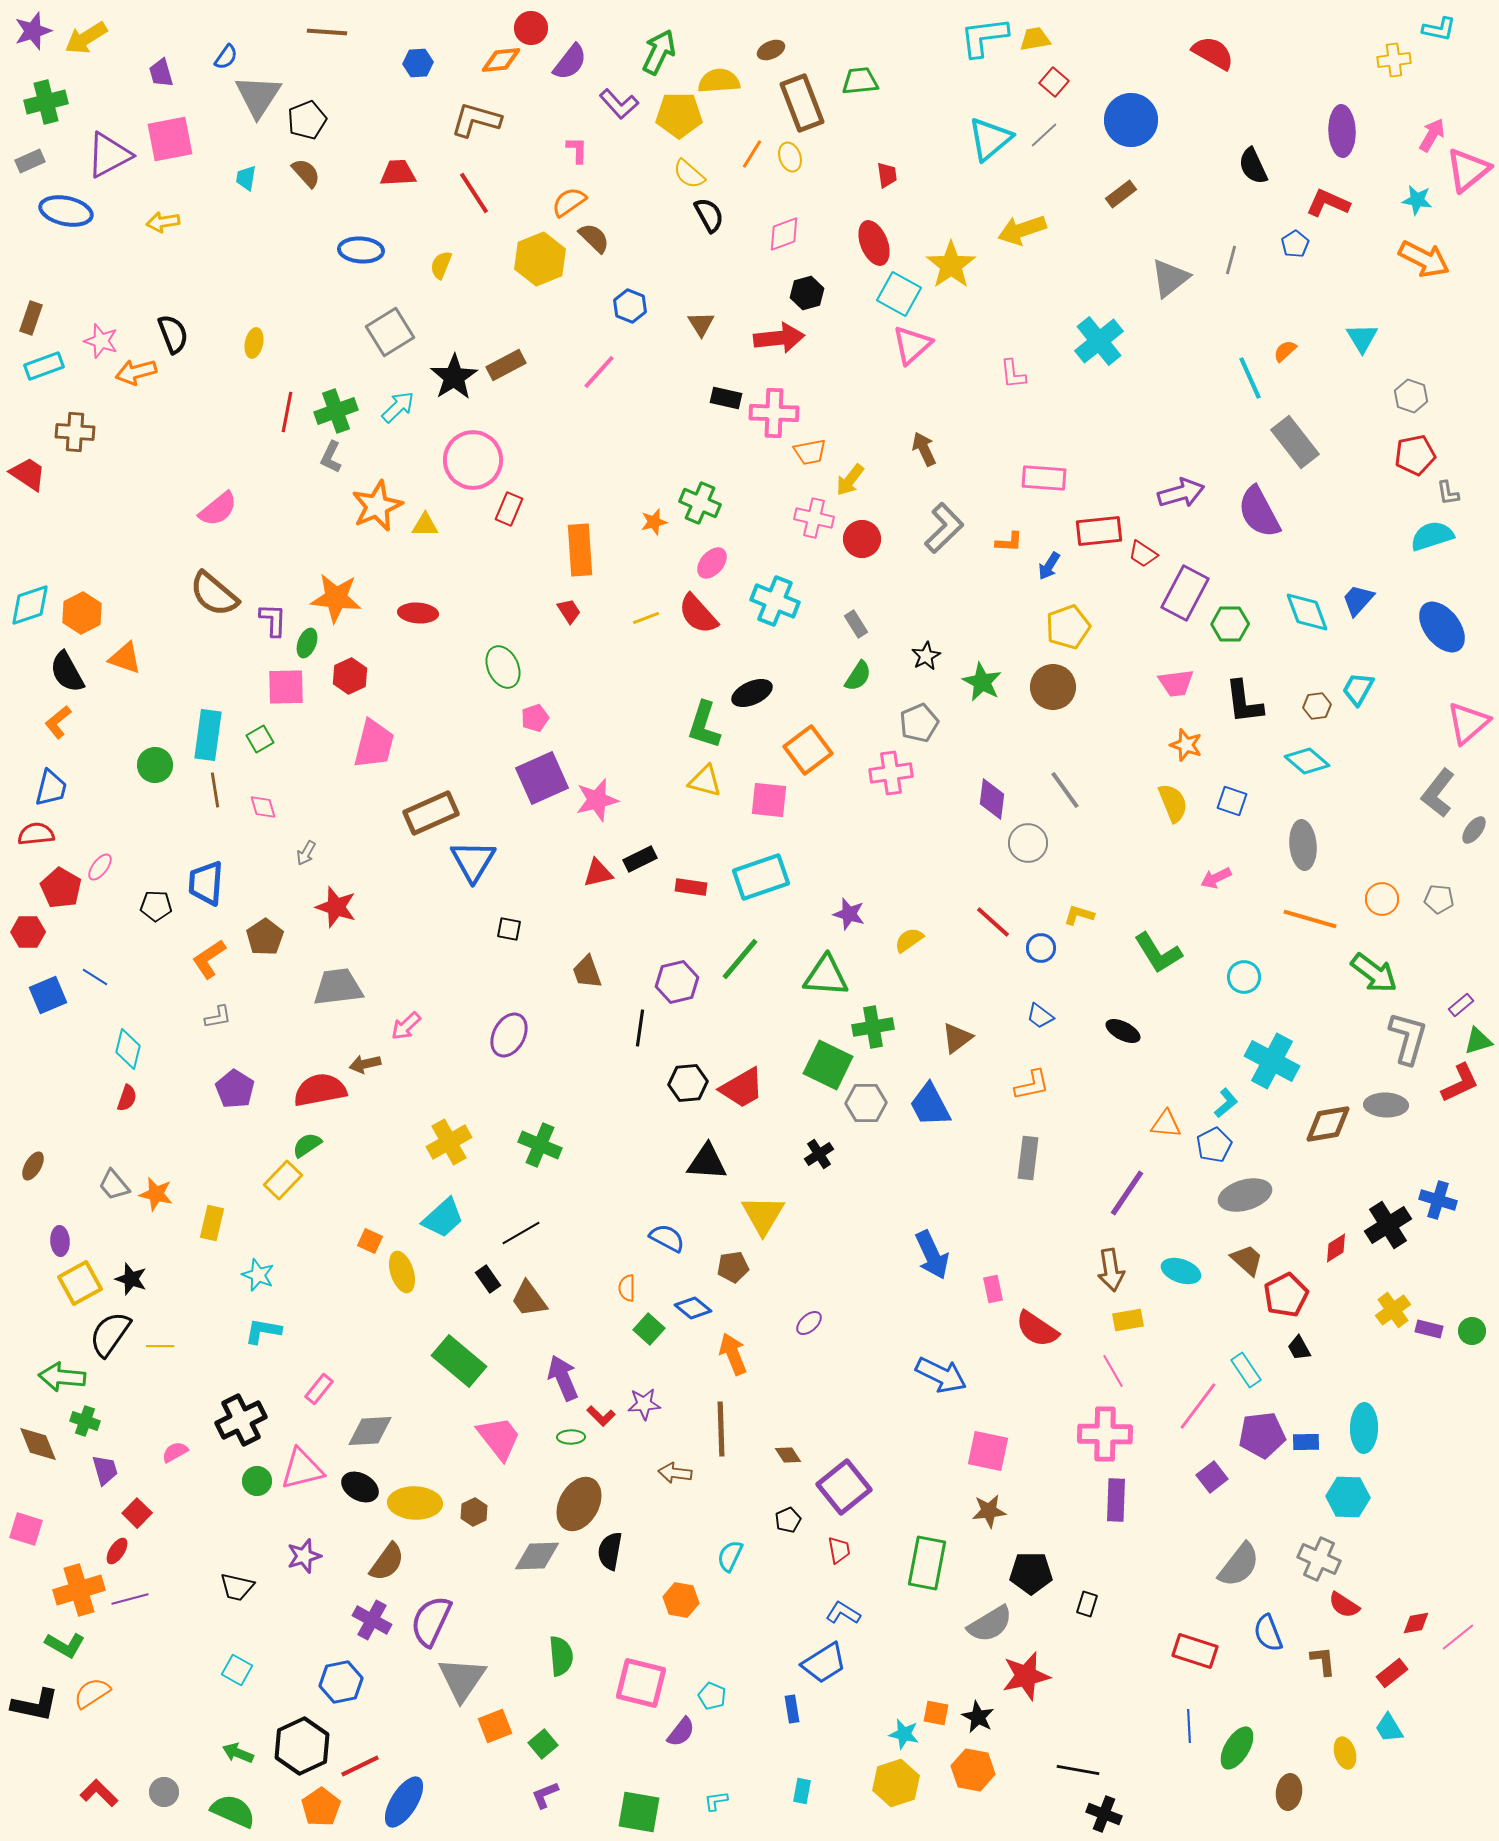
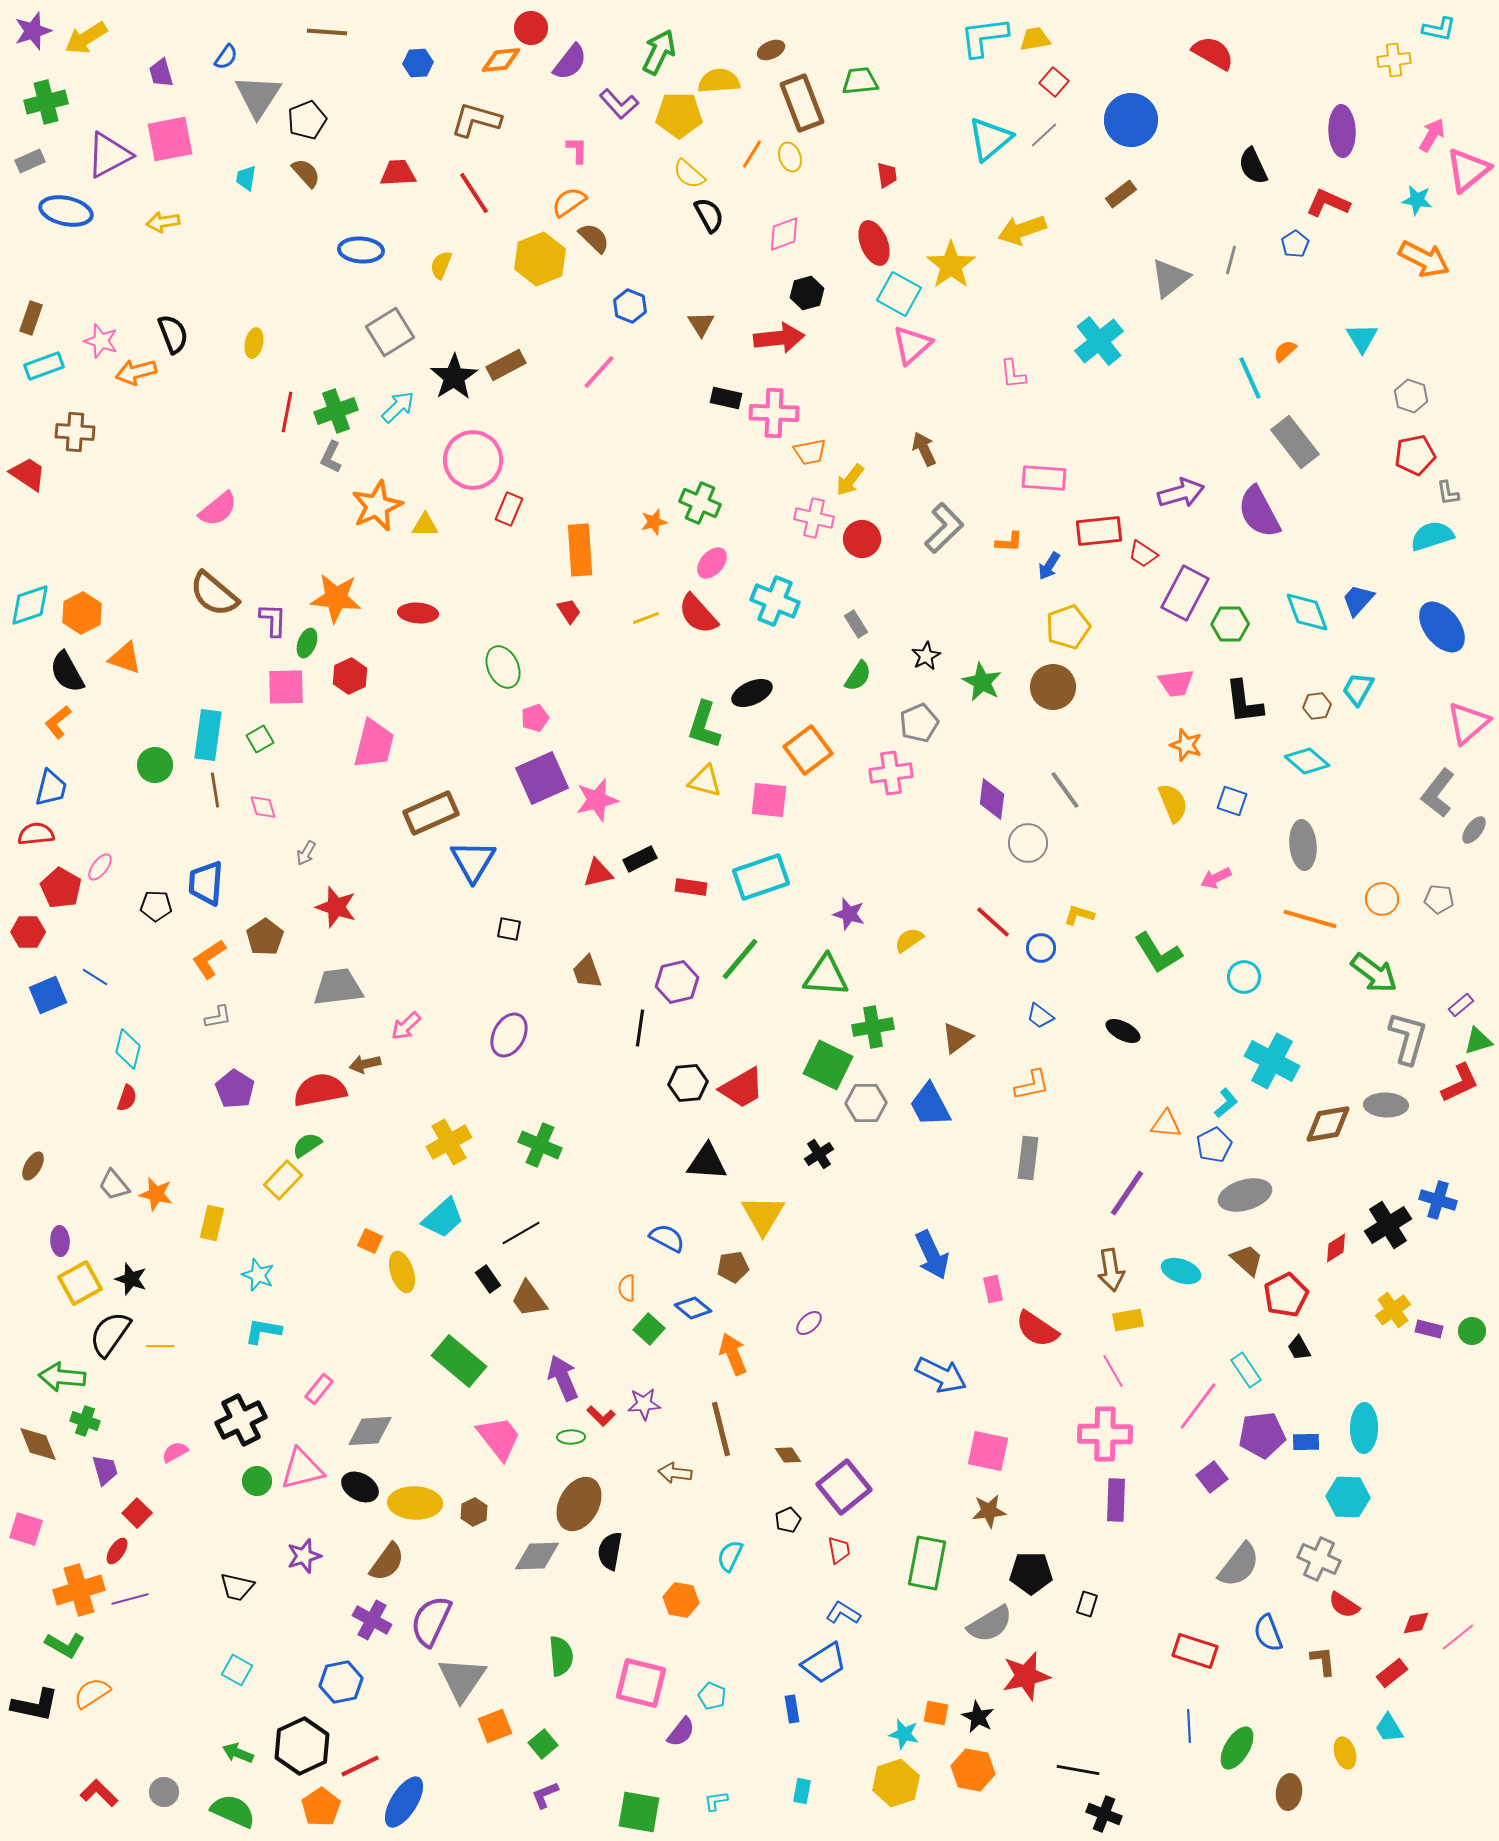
brown line at (721, 1429): rotated 12 degrees counterclockwise
